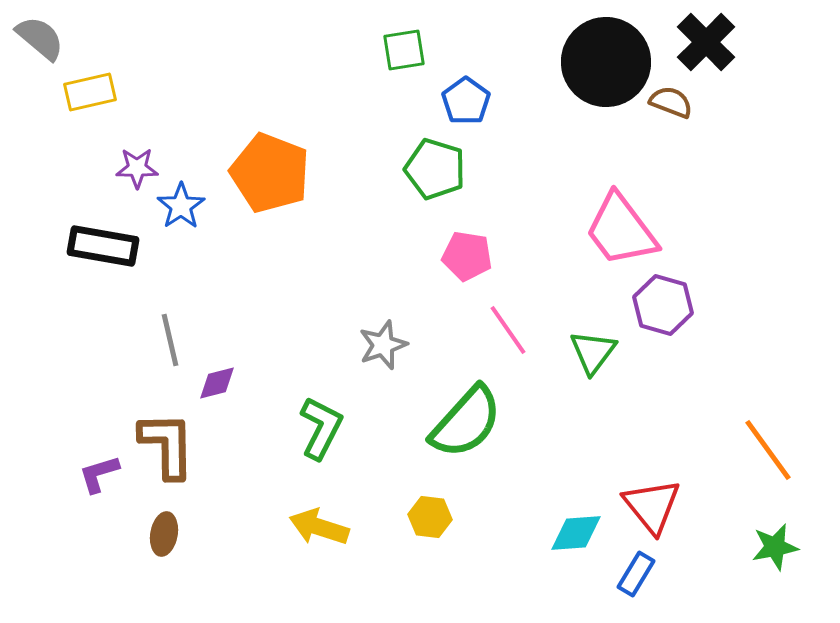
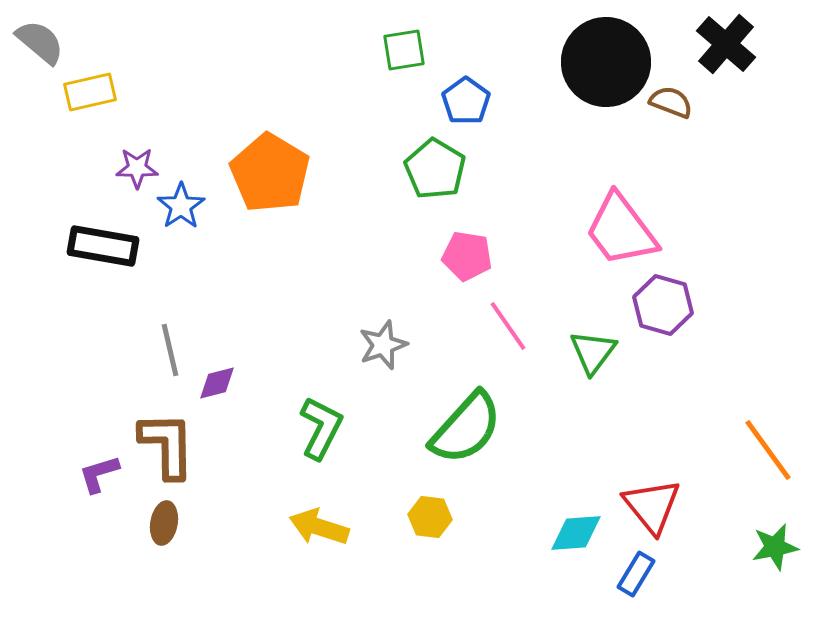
gray semicircle: moved 4 px down
black cross: moved 20 px right, 2 px down; rotated 4 degrees counterclockwise
green pentagon: rotated 14 degrees clockwise
orange pentagon: rotated 10 degrees clockwise
pink line: moved 4 px up
gray line: moved 10 px down
green semicircle: moved 6 px down
brown ellipse: moved 11 px up
